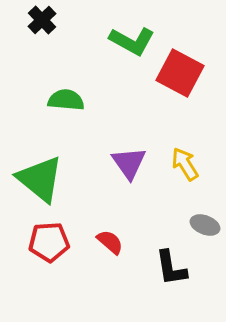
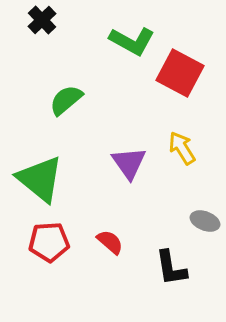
green semicircle: rotated 45 degrees counterclockwise
yellow arrow: moved 3 px left, 16 px up
gray ellipse: moved 4 px up
